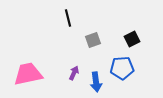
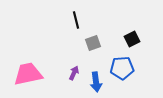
black line: moved 8 px right, 2 px down
gray square: moved 3 px down
